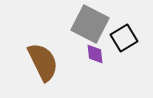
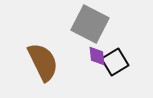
black square: moved 9 px left, 24 px down
purple diamond: moved 2 px right, 2 px down
